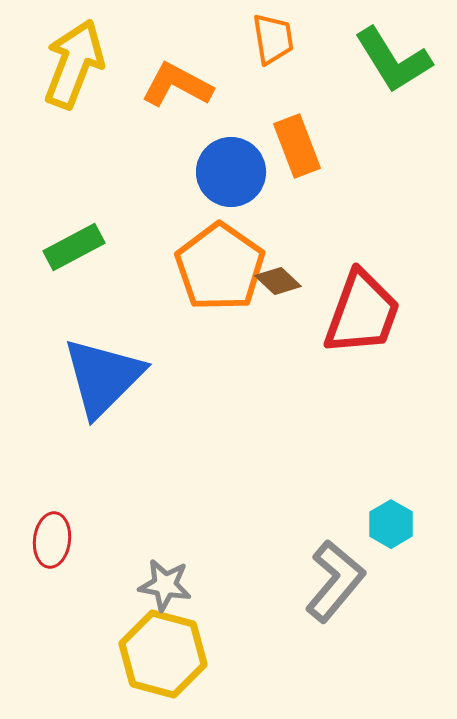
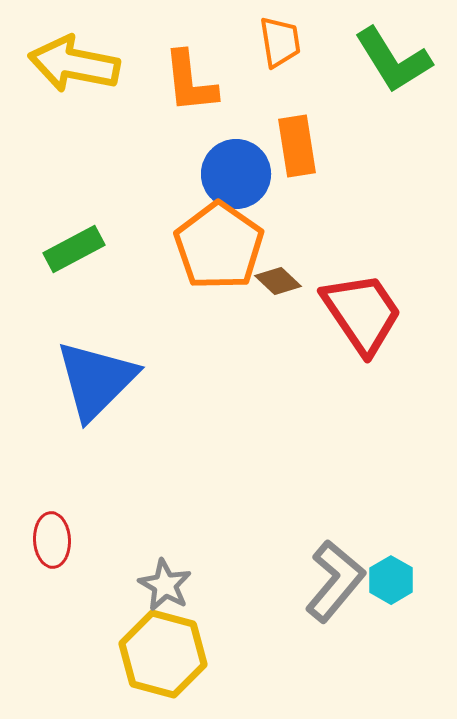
orange trapezoid: moved 7 px right, 3 px down
yellow arrow: rotated 100 degrees counterclockwise
orange L-shape: moved 13 px right, 3 px up; rotated 124 degrees counterclockwise
orange rectangle: rotated 12 degrees clockwise
blue circle: moved 5 px right, 2 px down
green rectangle: moved 2 px down
orange pentagon: moved 1 px left, 21 px up
red trapezoid: rotated 54 degrees counterclockwise
blue triangle: moved 7 px left, 3 px down
cyan hexagon: moved 56 px down
red ellipse: rotated 10 degrees counterclockwise
gray star: rotated 20 degrees clockwise
